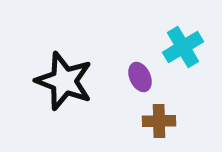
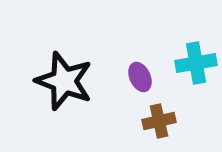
cyan cross: moved 13 px right, 16 px down; rotated 21 degrees clockwise
brown cross: rotated 12 degrees counterclockwise
